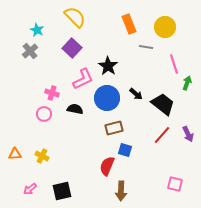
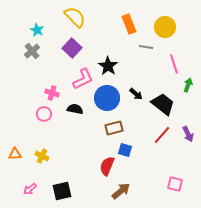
gray cross: moved 2 px right
green arrow: moved 1 px right, 2 px down
brown arrow: rotated 132 degrees counterclockwise
